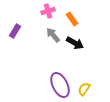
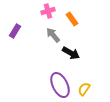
black arrow: moved 4 px left, 10 px down
